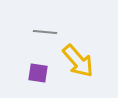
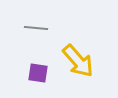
gray line: moved 9 px left, 4 px up
